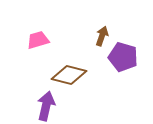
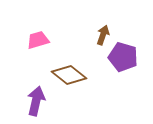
brown arrow: moved 1 px right, 1 px up
brown diamond: rotated 24 degrees clockwise
purple arrow: moved 10 px left, 5 px up
